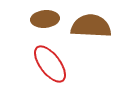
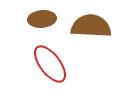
brown ellipse: moved 3 px left
